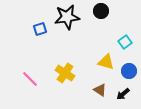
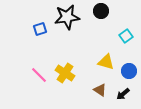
cyan square: moved 1 px right, 6 px up
pink line: moved 9 px right, 4 px up
